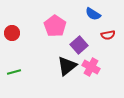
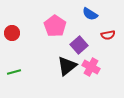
blue semicircle: moved 3 px left
